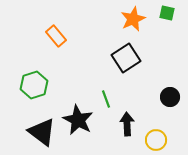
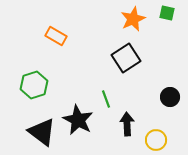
orange rectangle: rotated 20 degrees counterclockwise
